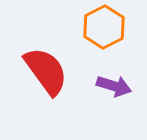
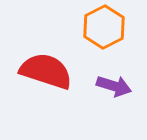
red semicircle: rotated 36 degrees counterclockwise
